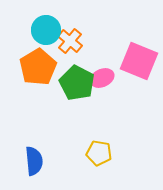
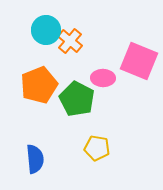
orange pentagon: moved 1 px right, 18 px down; rotated 9 degrees clockwise
pink ellipse: moved 1 px right; rotated 25 degrees clockwise
green pentagon: moved 16 px down
yellow pentagon: moved 2 px left, 5 px up
blue semicircle: moved 1 px right, 2 px up
